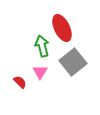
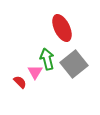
green arrow: moved 5 px right, 13 px down
gray square: moved 1 px right, 2 px down
pink triangle: moved 5 px left
